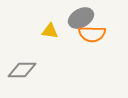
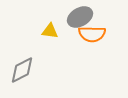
gray ellipse: moved 1 px left, 1 px up
gray diamond: rotated 28 degrees counterclockwise
